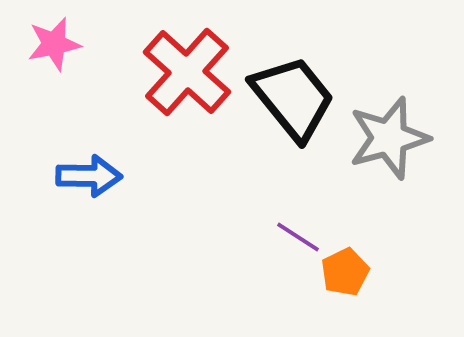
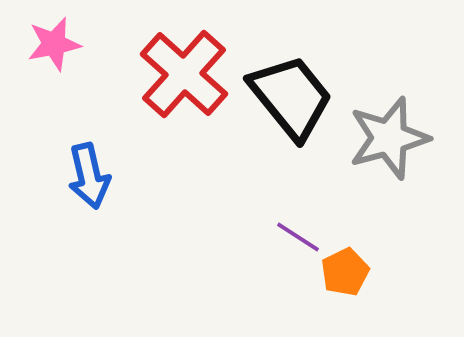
red cross: moved 3 px left, 2 px down
black trapezoid: moved 2 px left, 1 px up
blue arrow: rotated 76 degrees clockwise
